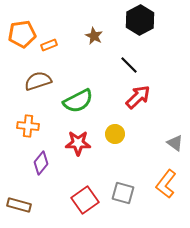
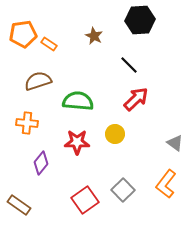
black hexagon: rotated 24 degrees clockwise
orange pentagon: moved 1 px right
orange rectangle: moved 1 px up; rotated 56 degrees clockwise
red arrow: moved 2 px left, 2 px down
green semicircle: rotated 148 degrees counterclockwise
orange cross: moved 1 px left, 3 px up
red star: moved 1 px left, 1 px up
gray square: moved 3 px up; rotated 30 degrees clockwise
brown rectangle: rotated 20 degrees clockwise
